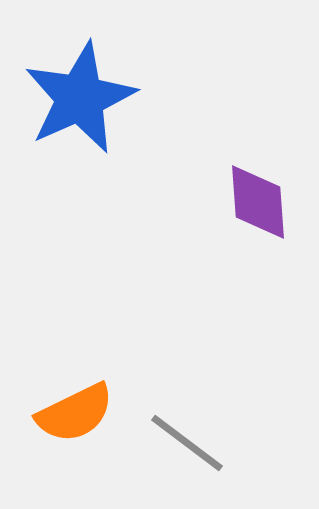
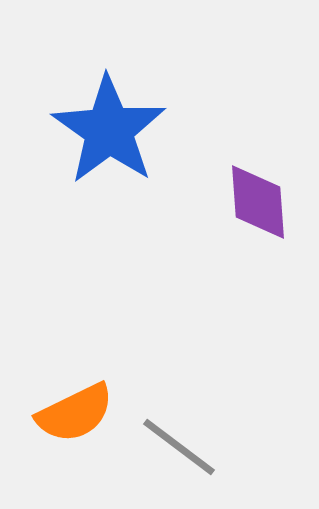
blue star: moved 29 px right, 32 px down; rotated 13 degrees counterclockwise
gray line: moved 8 px left, 4 px down
